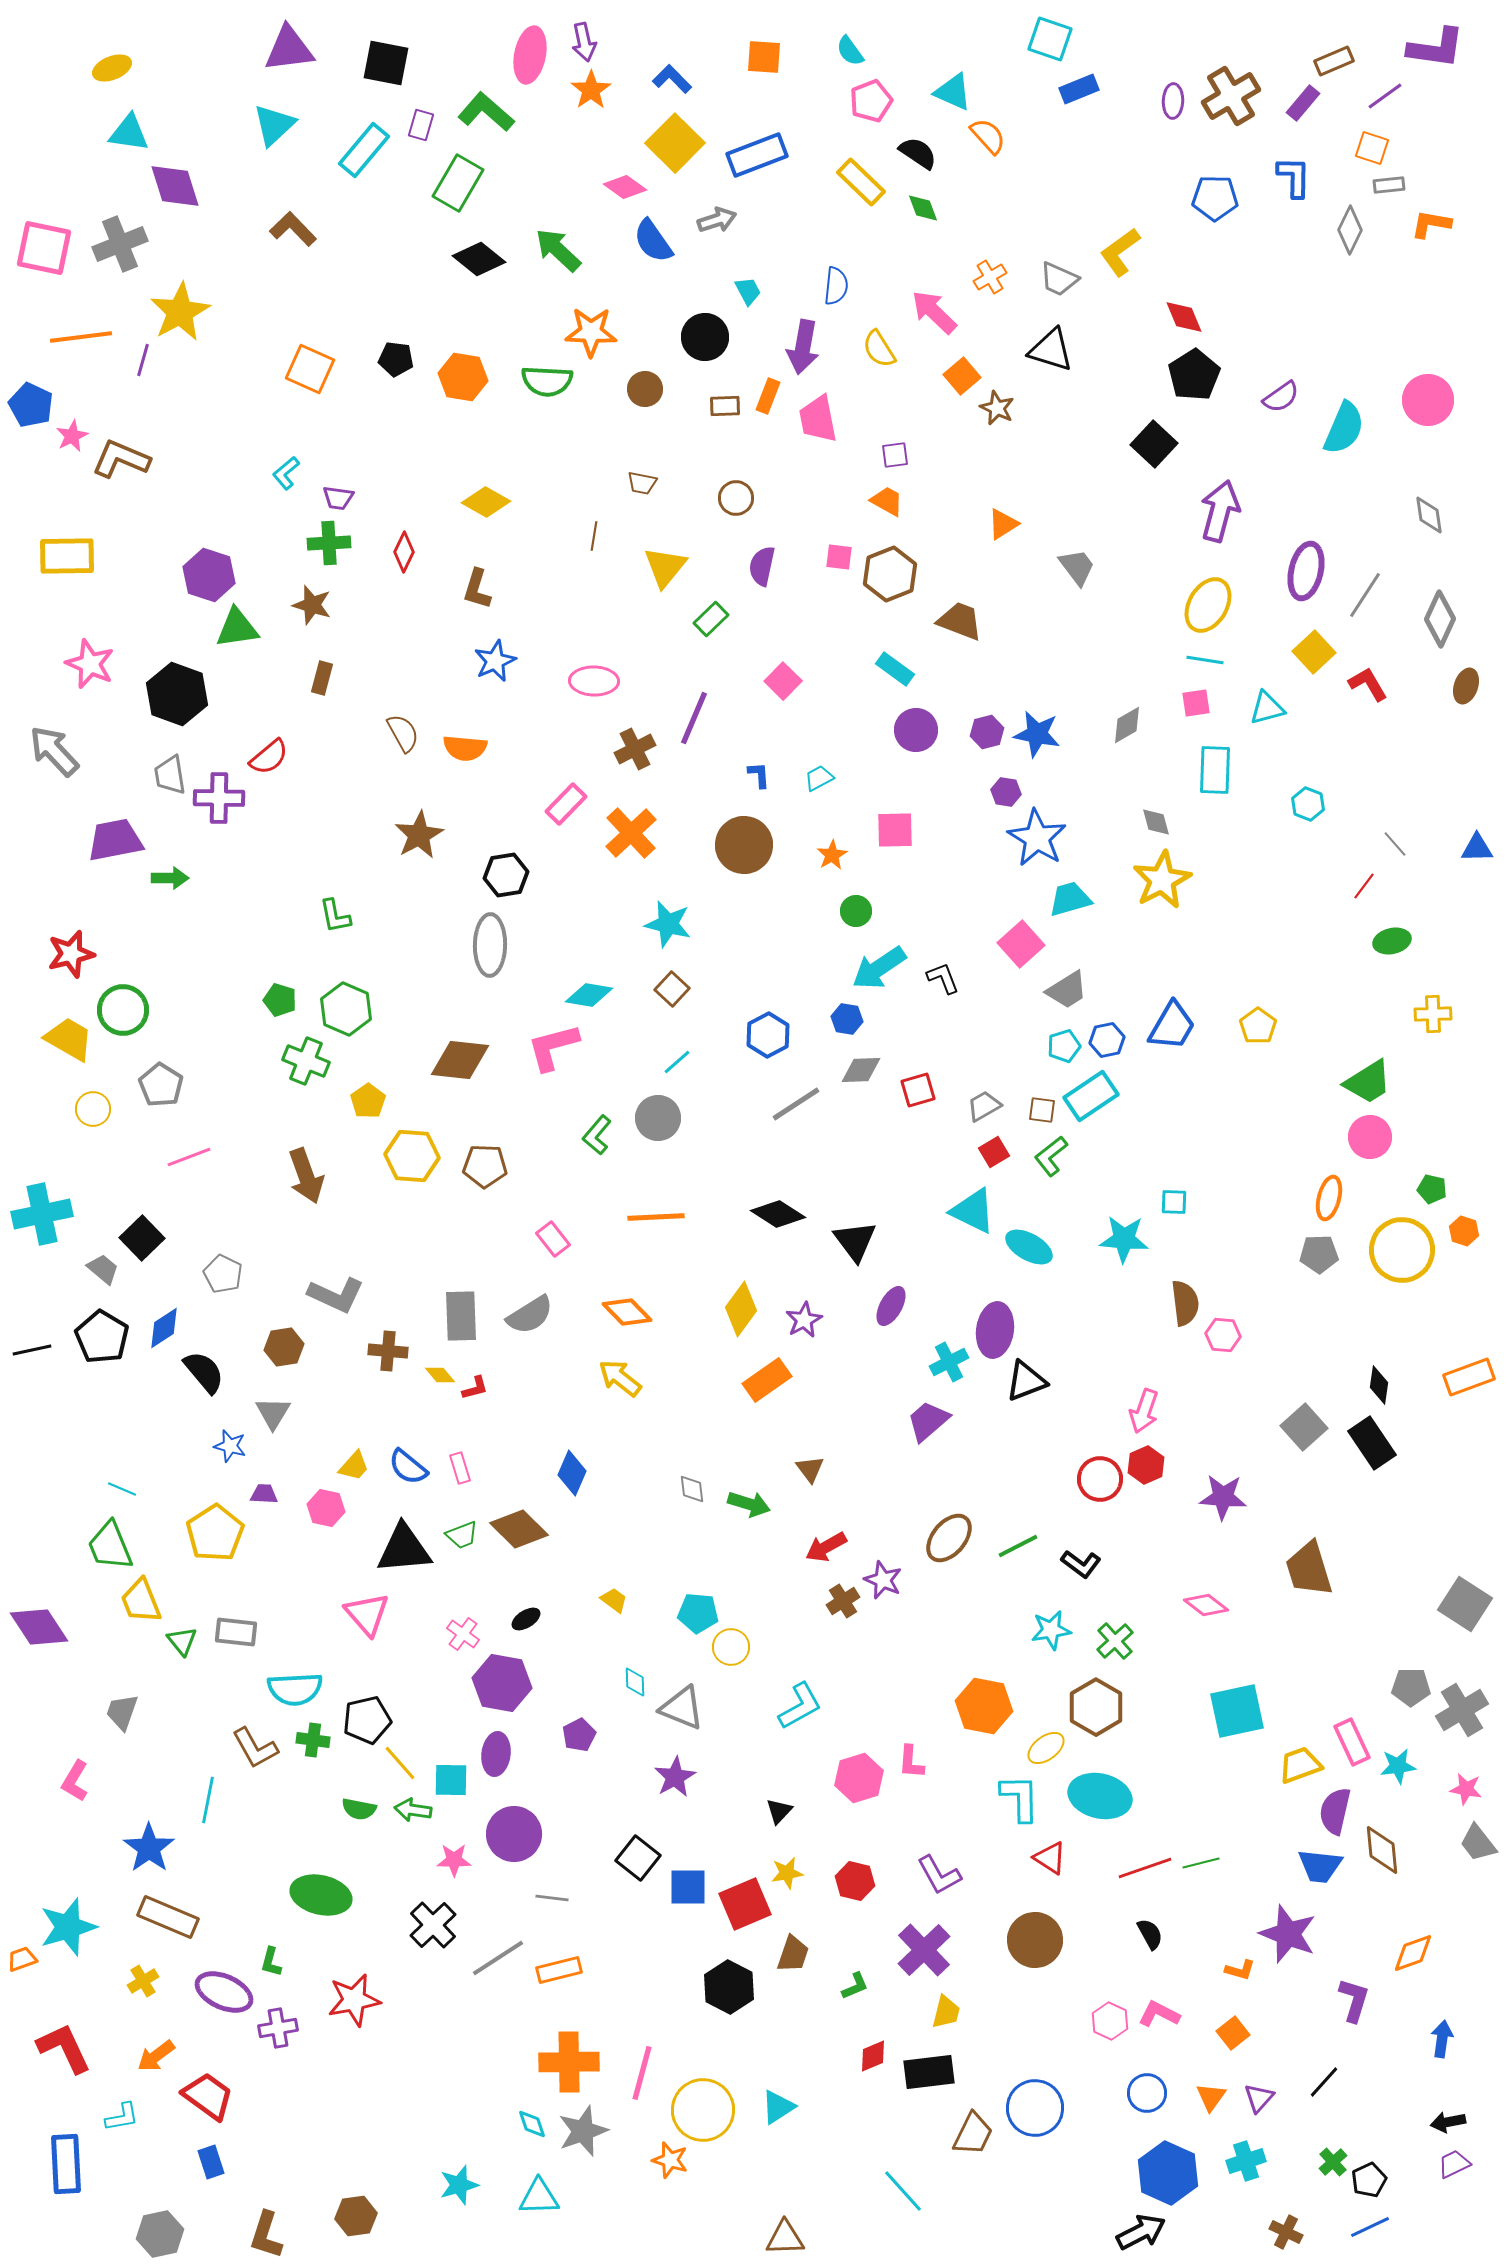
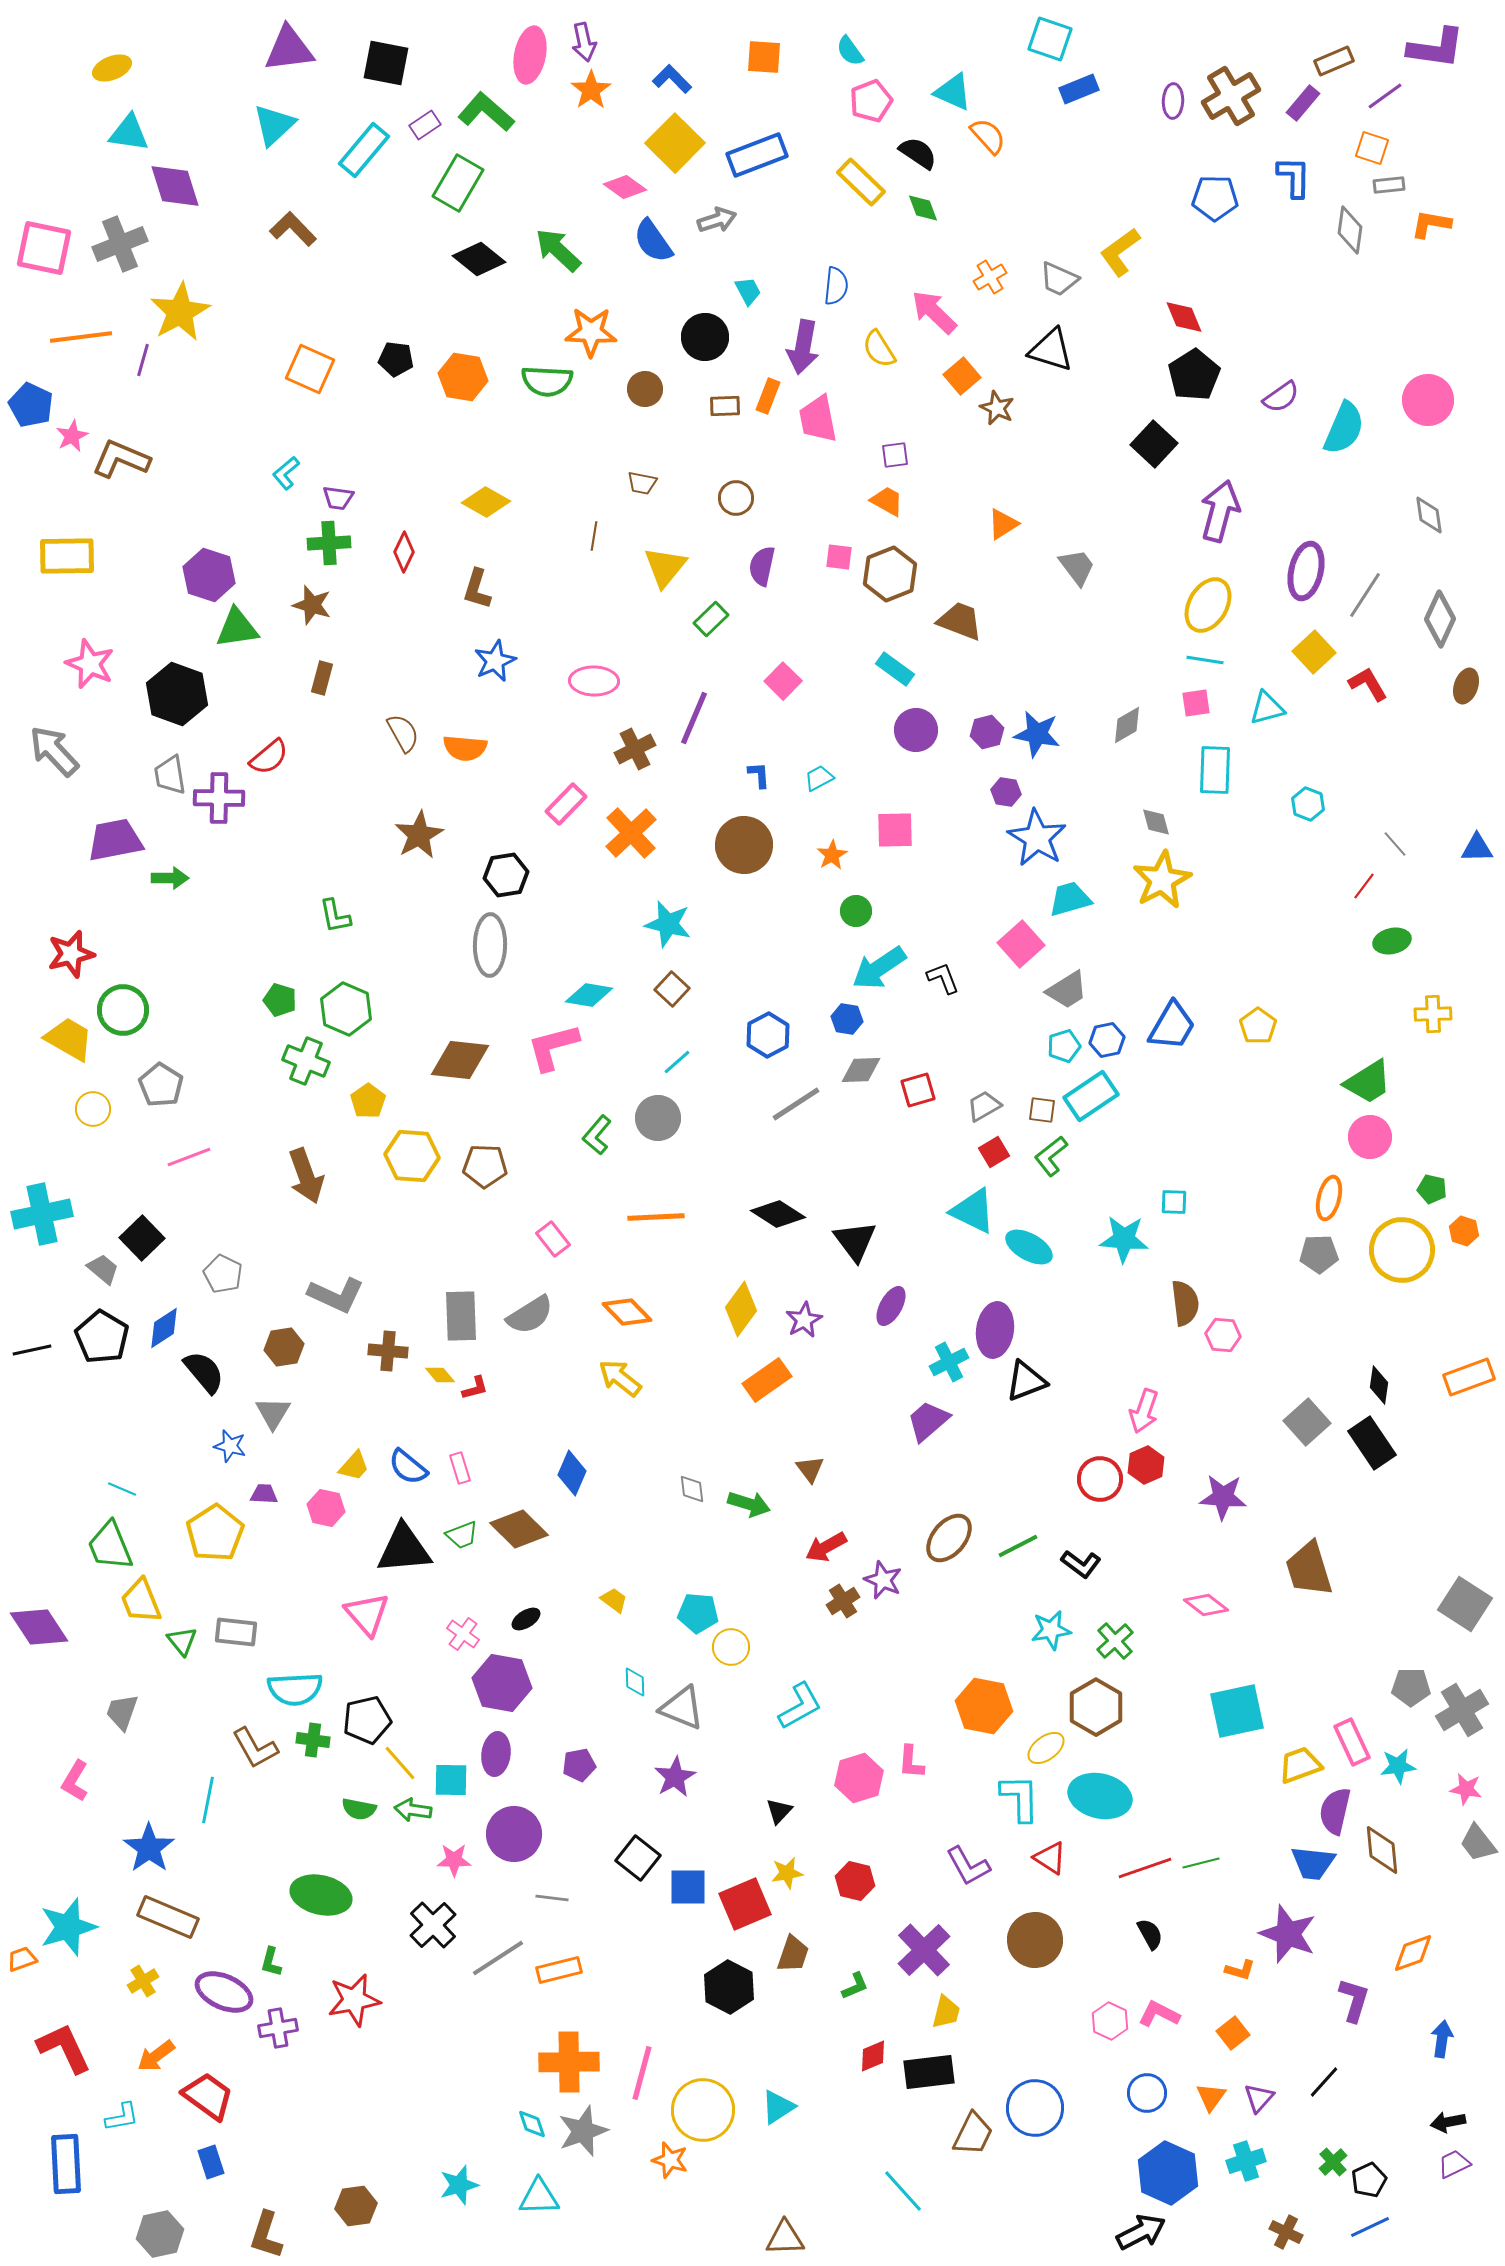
purple rectangle at (421, 125): moved 4 px right; rotated 40 degrees clockwise
gray diamond at (1350, 230): rotated 18 degrees counterclockwise
gray square at (1304, 1427): moved 3 px right, 5 px up
purple pentagon at (579, 1735): moved 30 px down; rotated 16 degrees clockwise
blue trapezoid at (1320, 1866): moved 7 px left, 3 px up
purple L-shape at (939, 1875): moved 29 px right, 9 px up
brown hexagon at (356, 2216): moved 10 px up
